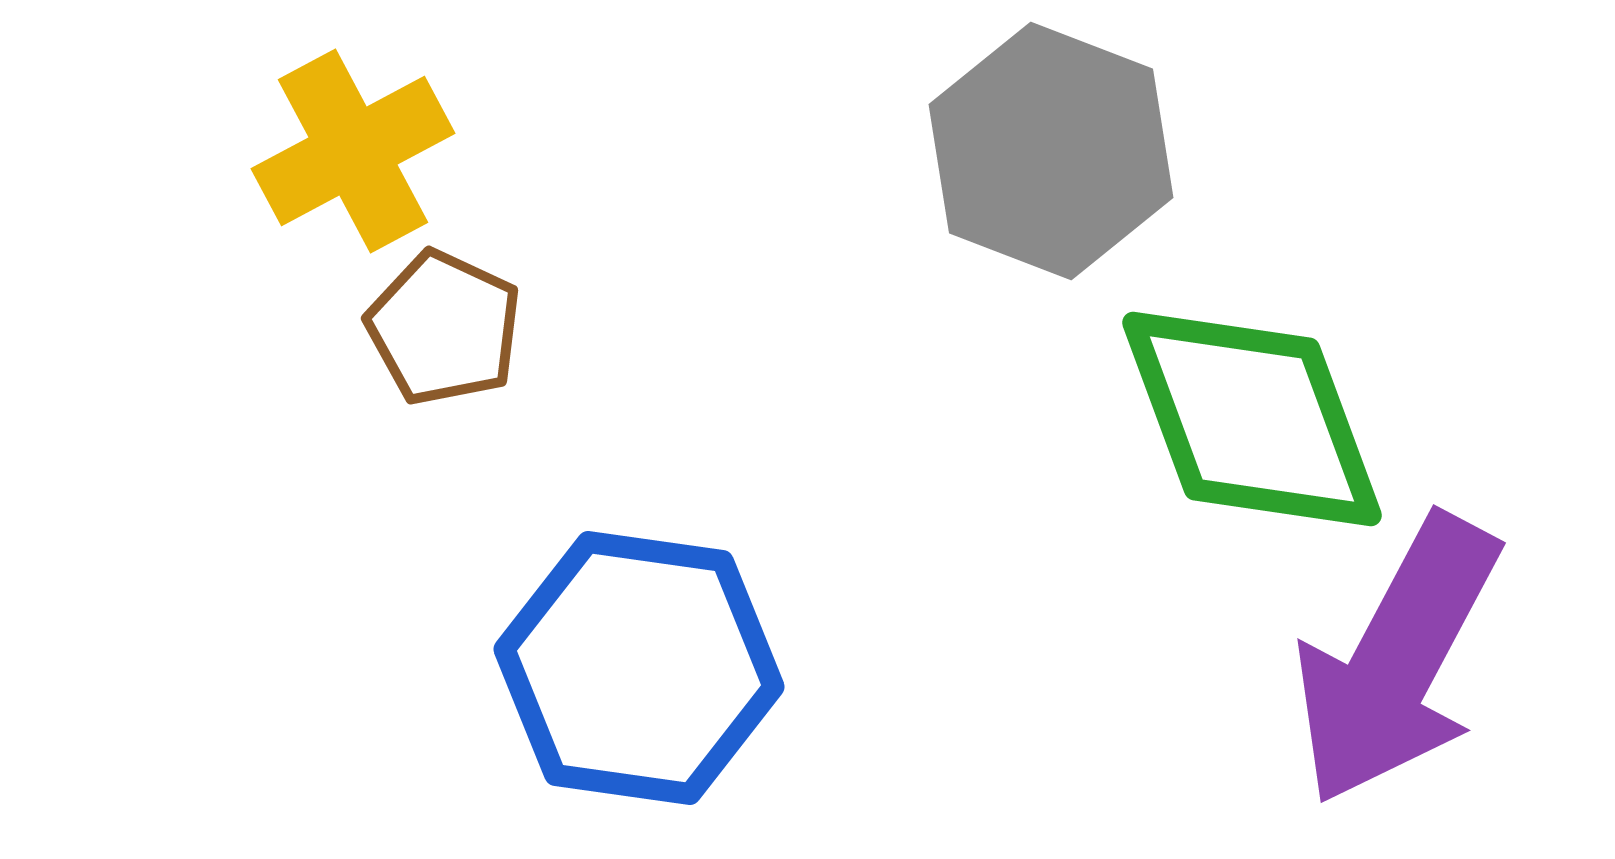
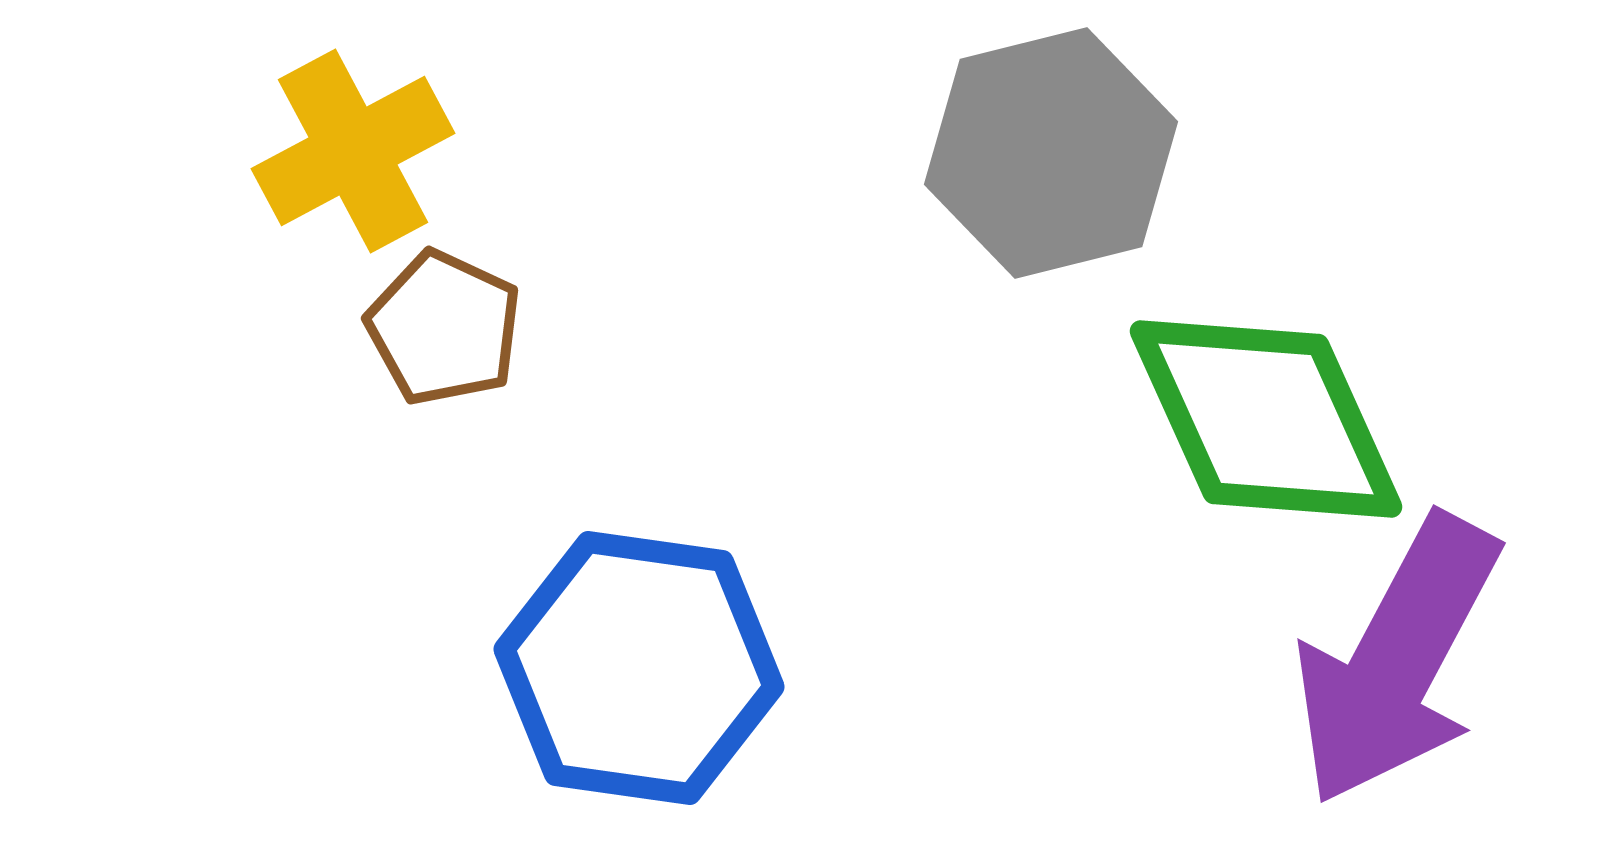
gray hexagon: moved 2 px down; rotated 25 degrees clockwise
green diamond: moved 14 px right; rotated 4 degrees counterclockwise
